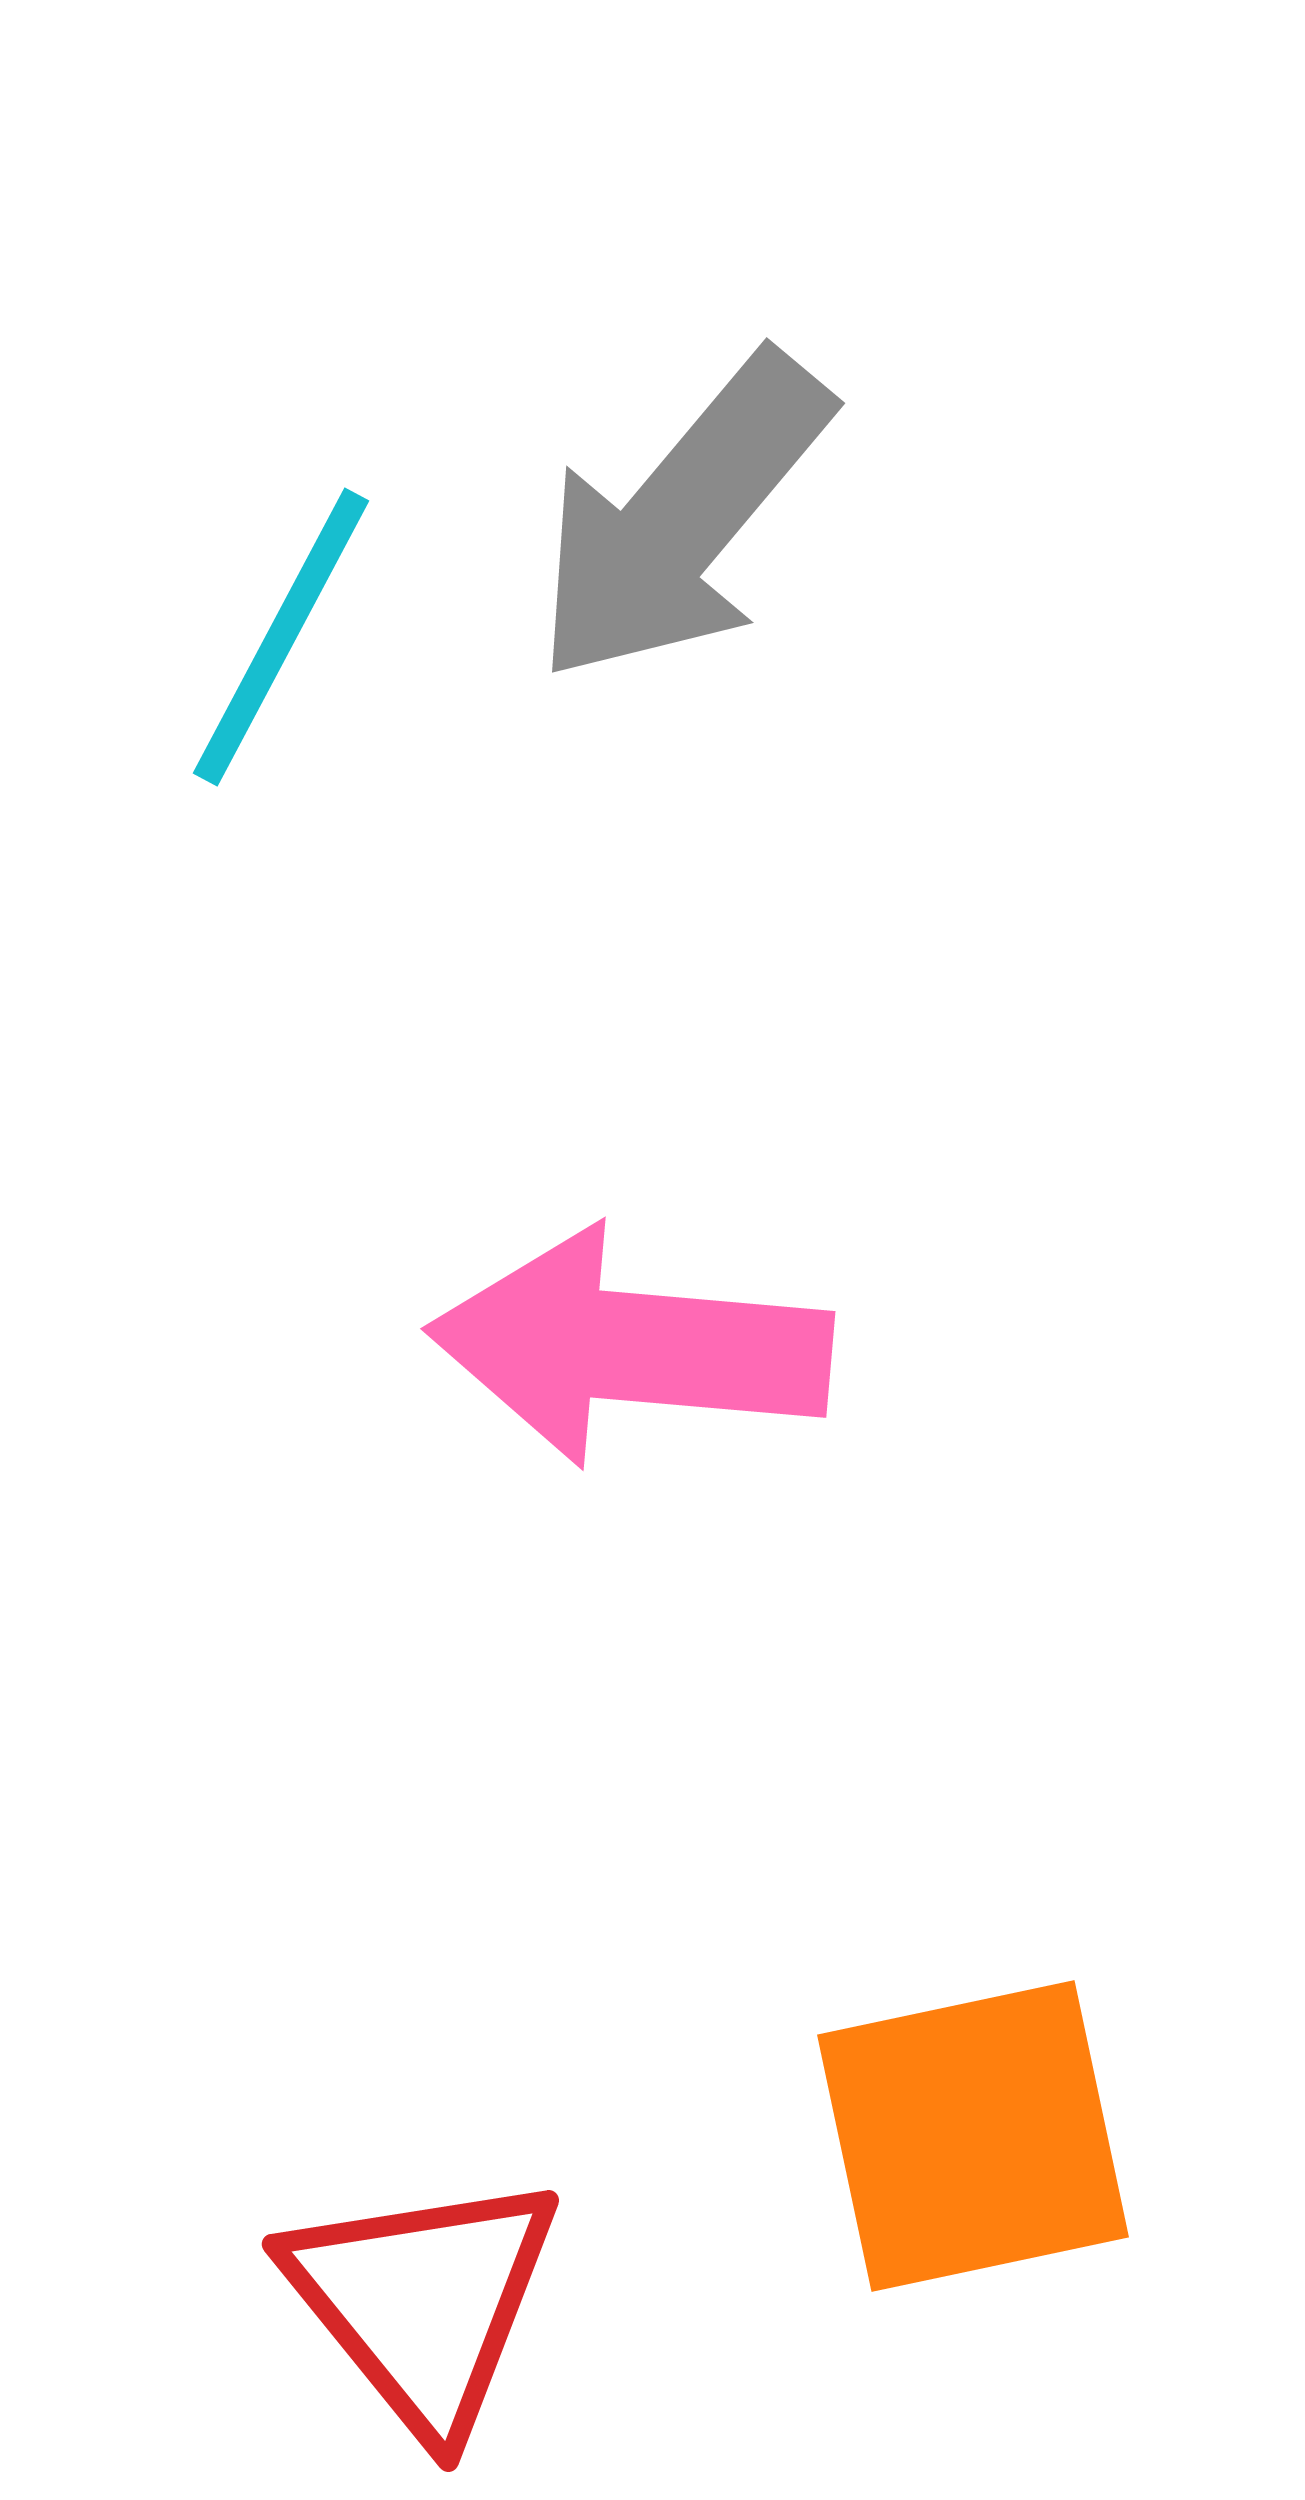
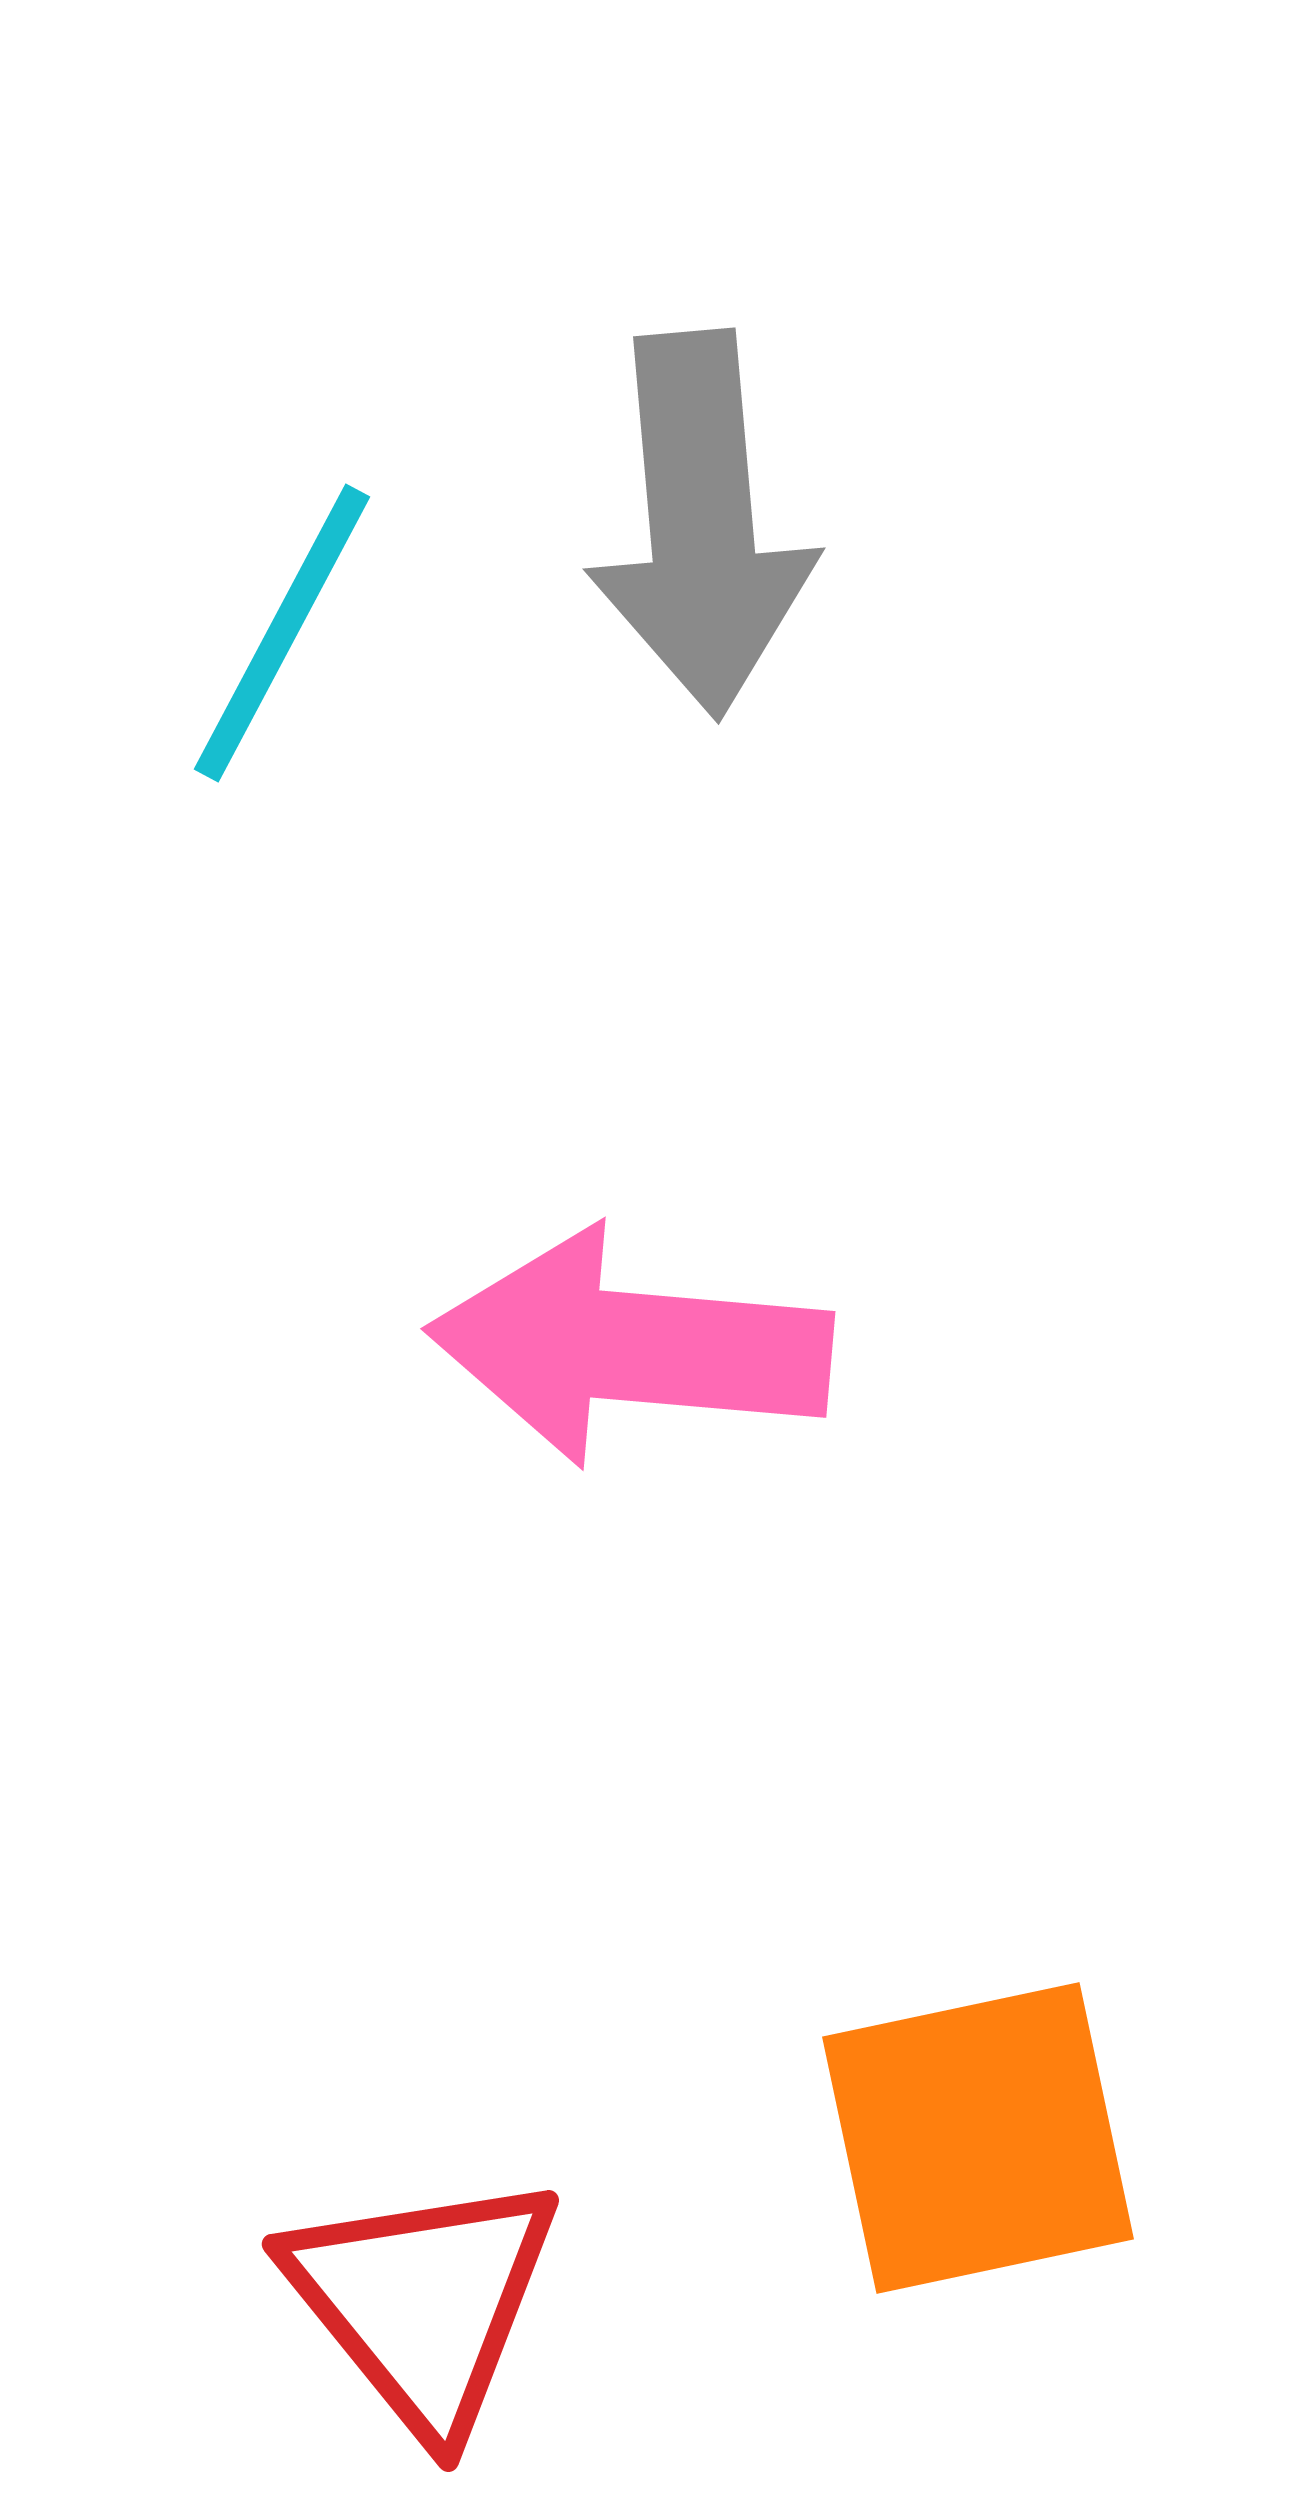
gray arrow: moved 19 px right, 6 px down; rotated 45 degrees counterclockwise
cyan line: moved 1 px right, 4 px up
orange square: moved 5 px right, 2 px down
